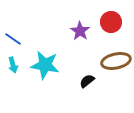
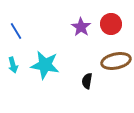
red circle: moved 2 px down
purple star: moved 1 px right, 4 px up
blue line: moved 3 px right, 8 px up; rotated 24 degrees clockwise
black semicircle: rotated 42 degrees counterclockwise
